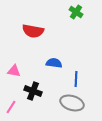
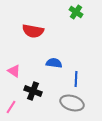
pink triangle: rotated 24 degrees clockwise
